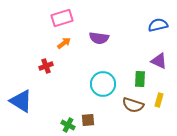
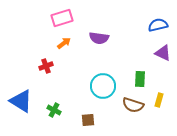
purple triangle: moved 4 px right, 8 px up
cyan circle: moved 2 px down
green cross: moved 14 px left, 15 px up
